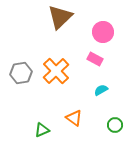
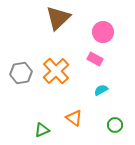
brown triangle: moved 2 px left, 1 px down
